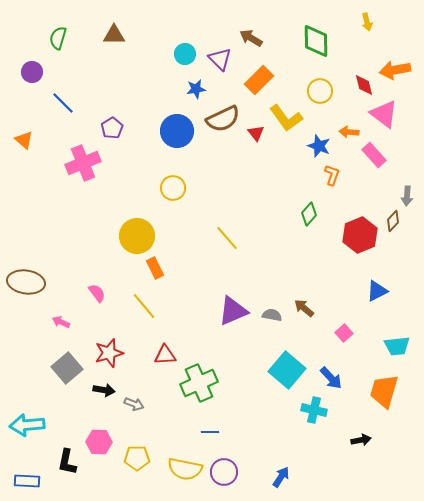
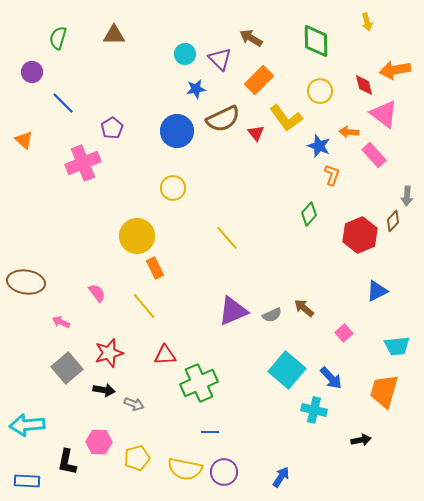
gray semicircle at (272, 315): rotated 144 degrees clockwise
yellow pentagon at (137, 458): rotated 15 degrees counterclockwise
